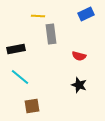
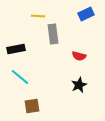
gray rectangle: moved 2 px right
black star: rotated 28 degrees clockwise
